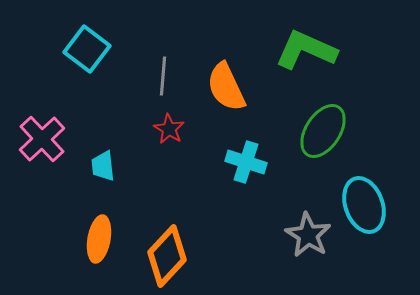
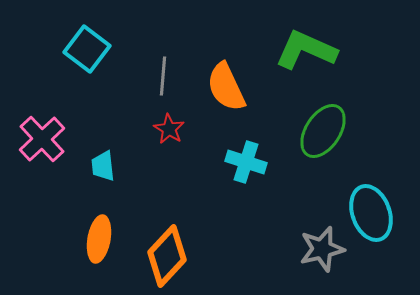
cyan ellipse: moved 7 px right, 8 px down
gray star: moved 14 px right, 14 px down; rotated 27 degrees clockwise
